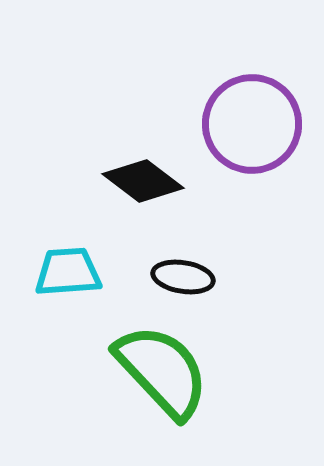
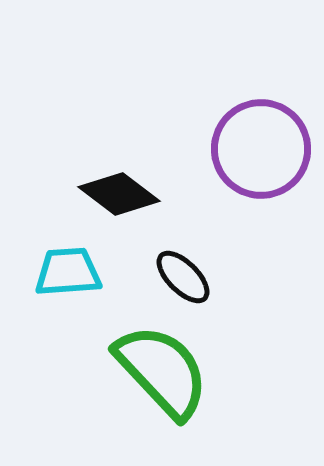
purple circle: moved 9 px right, 25 px down
black diamond: moved 24 px left, 13 px down
black ellipse: rotated 36 degrees clockwise
